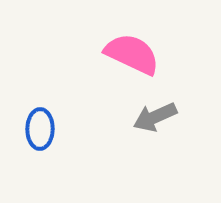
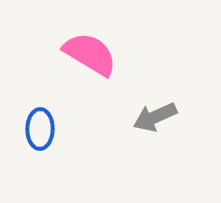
pink semicircle: moved 42 px left; rotated 6 degrees clockwise
